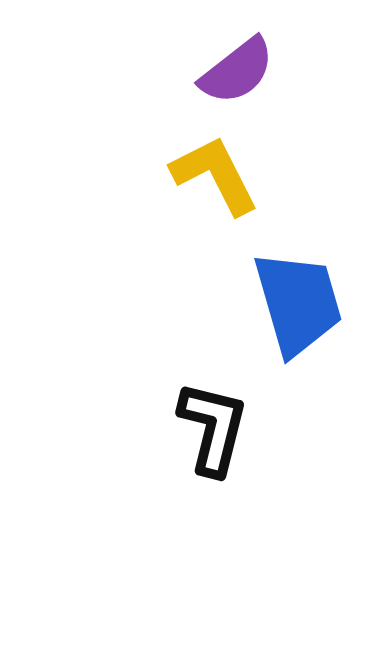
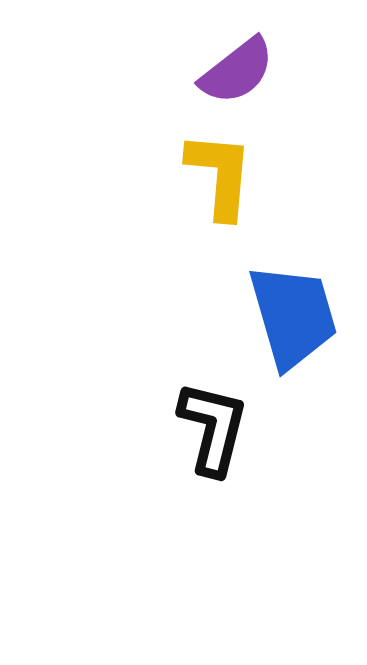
yellow L-shape: moved 5 px right; rotated 32 degrees clockwise
blue trapezoid: moved 5 px left, 13 px down
